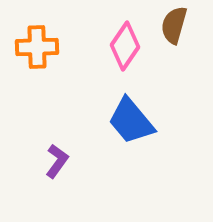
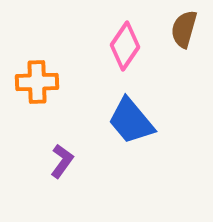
brown semicircle: moved 10 px right, 4 px down
orange cross: moved 35 px down
purple L-shape: moved 5 px right
